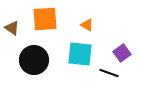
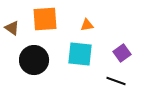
orange triangle: rotated 40 degrees counterclockwise
black line: moved 7 px right, 8 px down
